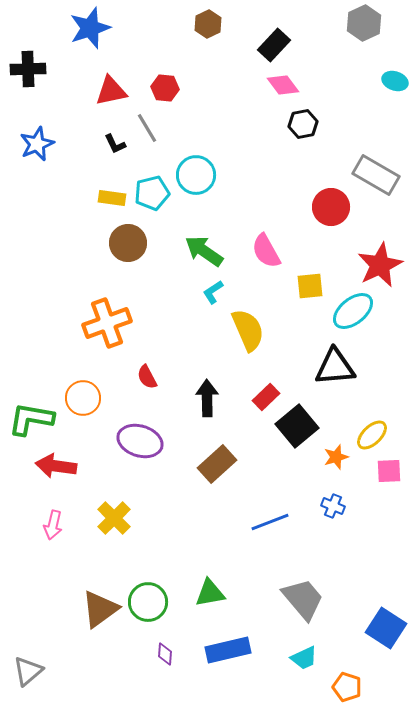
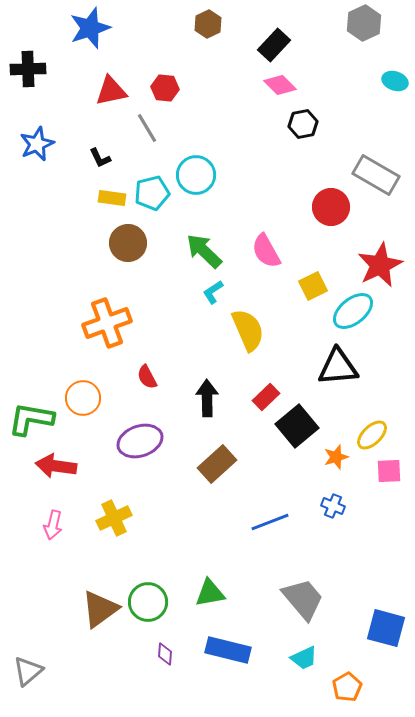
pink diamond at (283, 85): moved 3 px left; rotated 8 degrees counterclockwise
black L-shape at (115, 144): moved 15 px left, 14 px down
green arrow at (204, 251): rotated 9 degrees clockwise
yellow square at (310, 286): moved 3 px right; rotated 20 degrees counterclockwise
black triangle at (335, 367): moved 3 px right
purple ellipse at (140, 441): rotated 36 degrees counterclockwise
yellow cross at (114, 518): rotated 20 degrees clockwise
blue square at (386, 628): rotated 18 degrees counterclockwise
blue rectangle at (228, 650): rotated 27 degrees clockwise
orange pentagon at (347, 687): rotated 24 degrees clockwise
